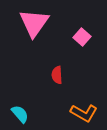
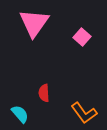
red semicircle: moved 13 px left, 18 px down
orange L-shape: rotated 24 degrees clockwise
